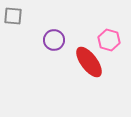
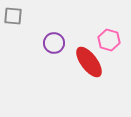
purple circle: moved 3 px down
